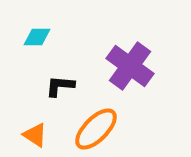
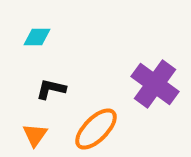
purple cross: moved 25 px right, 18 px down
black L-shape: moved 9 px left, 3 px down; rotated 8 degrees clockwise
orange triangle: rotated 32 degrees clockwise
